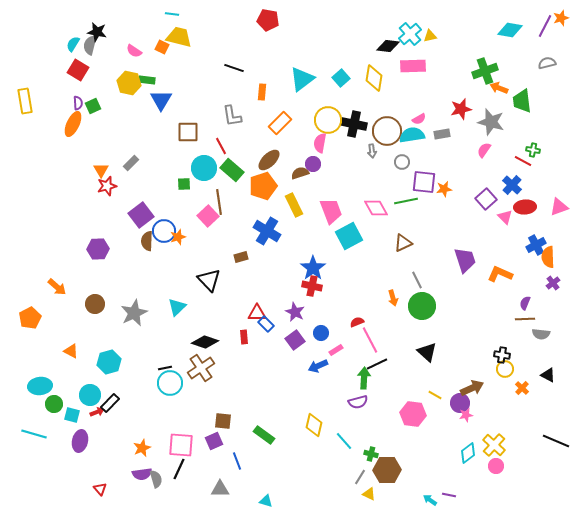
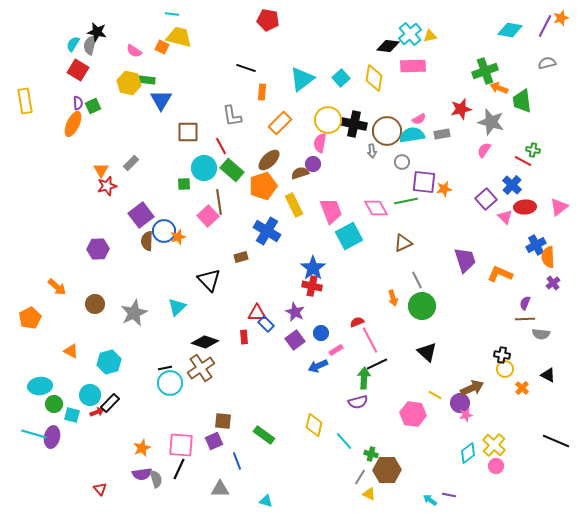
black line at (234, 68): moved 12 px right
pink triangle at (559, 207): rotated 18 degrees counterclockwise
purple ellipse at (80, 441): moved 28 px left, 4 px up
